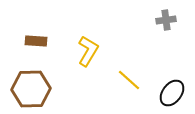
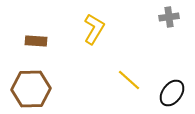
gray cross: moved 3 px right, 3 px up
yellow L-shape: moved 6 px right, 22 px up
